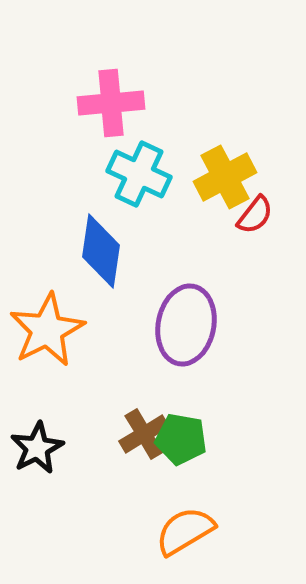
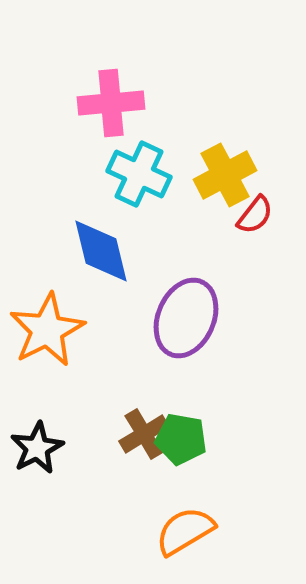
yellow cross: moved 2 px up
blue diamond: rotated 22 degrees counterclockwise
purple ellipse: moved 7 px up; rotated 12 degrees clockwise
